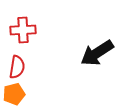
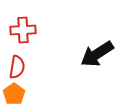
black arrow: moved 1 px down
orange pentagon: rotated 20 degrees counterclockwise
